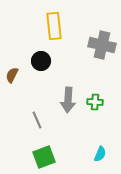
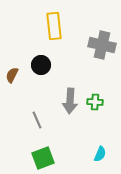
black circle: moved 4 px down
gray arrow: moved 2 px right, 1 px down
green square: moved 1 px left, 1 px down
